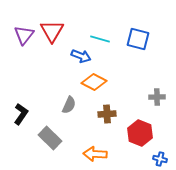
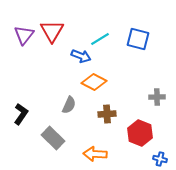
cyan line: rotated 48 degrees counterclockwise
gray rectangle: moved 3 px right
